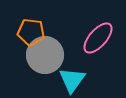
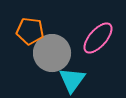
orange pentagon: moved 1 px left, 1 px up
gray circle: moved 7 px right, 2 px up
